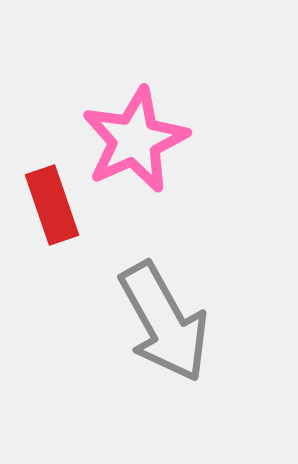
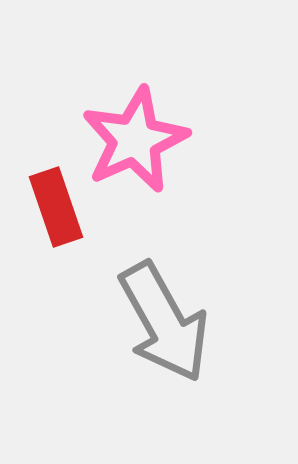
red rectangle: moved 4 px right, 2 px down
